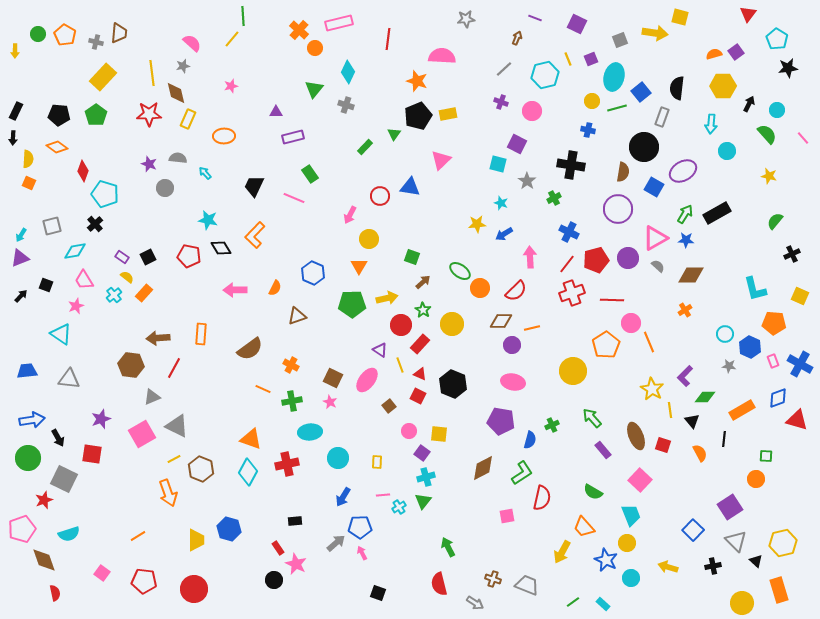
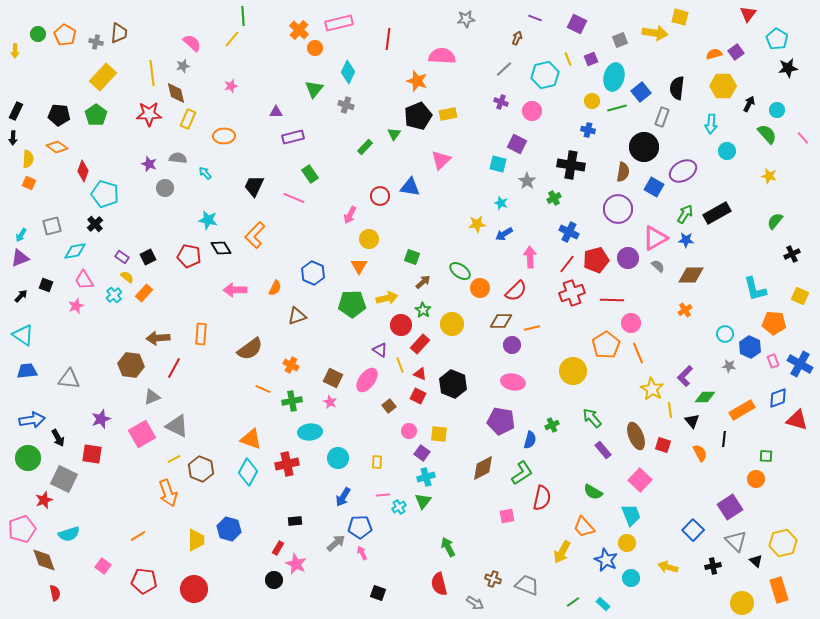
cyan triangle at (61, 334): moved 38 px left, 1 px down
orange line at (649, 342): moved 11 px left, 11 px down
red rectangle at (278, 548): rotated 64 degrees clockwise
pink square at (102, 573): moved 1 px right, 7 px up
